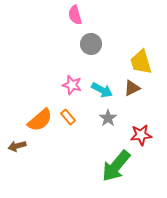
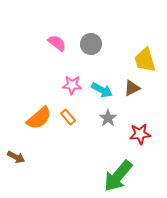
pink semicircle: moved 18 px left, 28 px down; rotated 144 degrees clockwise
yellow trapezoid: moved 4 px right, 2 px up
pink star: rotated 12 degrees counterclockwise
orange semicircle: moved 1 px left, 2 px up
red star: moved 1 px left, 1 px up
brown arrow: moved 1 px left, 11 px down; rotated 138 degrees counterclockwise
green arrow: moved 2 px right, 10 px down
